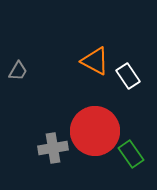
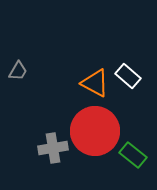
orange triangle: moved 22 px down
white rectangle: rotated 15 degrees counterclockwise
green rectangle: moved 2 px right, 1 px down; rotated 16 degrees counterclockwise
